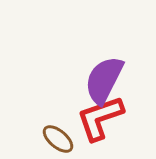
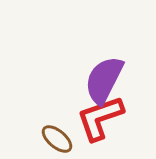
brown ellipse: moved 1 px left
